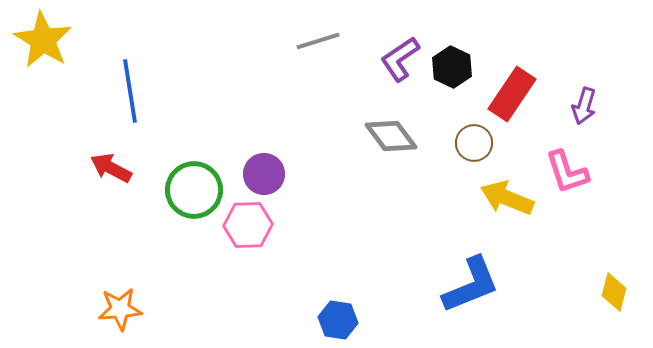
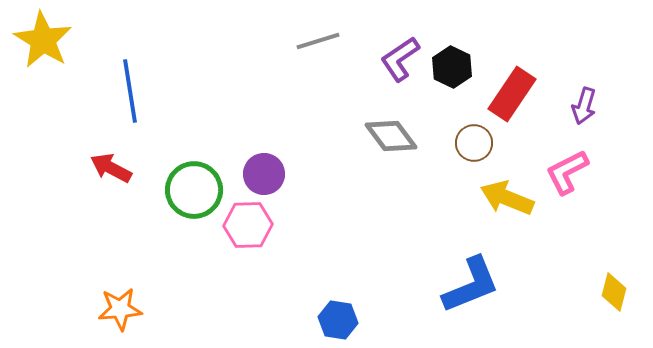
pink L-shape: rotated 81 degrees clockwise
